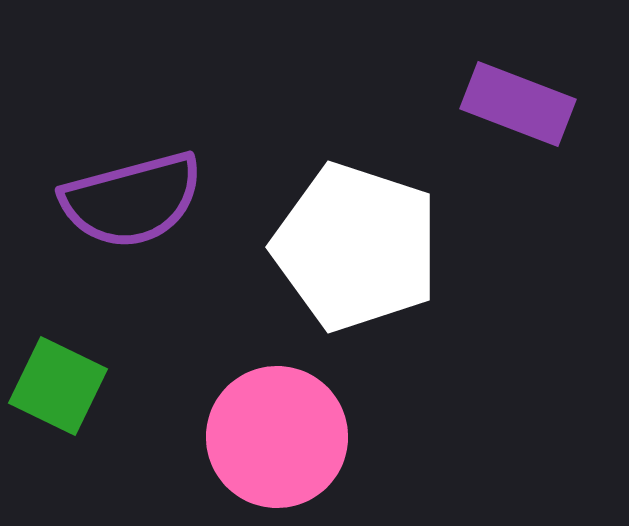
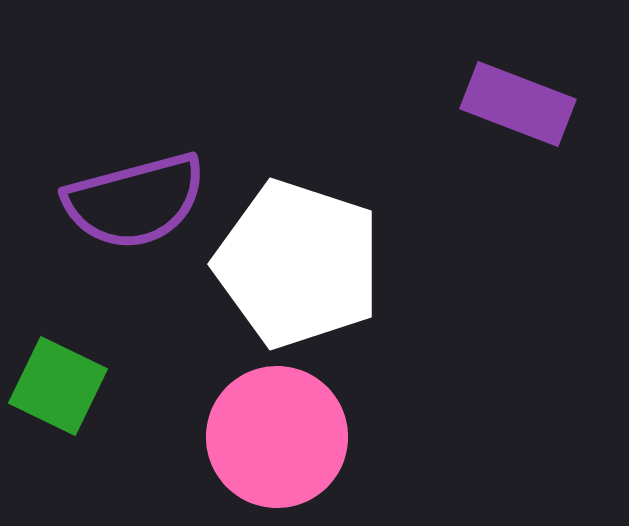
purple semicircle: moved 3 px right, 1 px down
white pentagon: moved 58 px left, 17 px down
